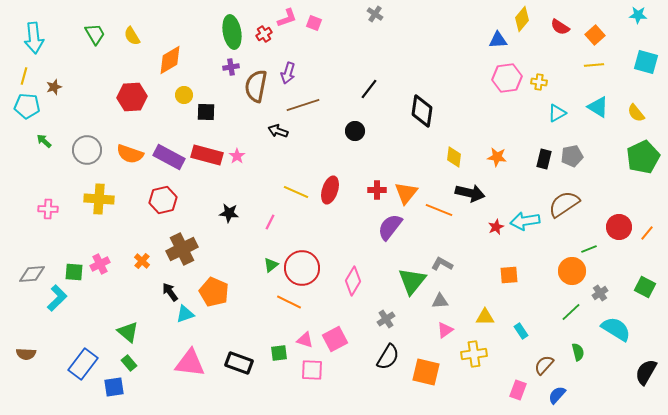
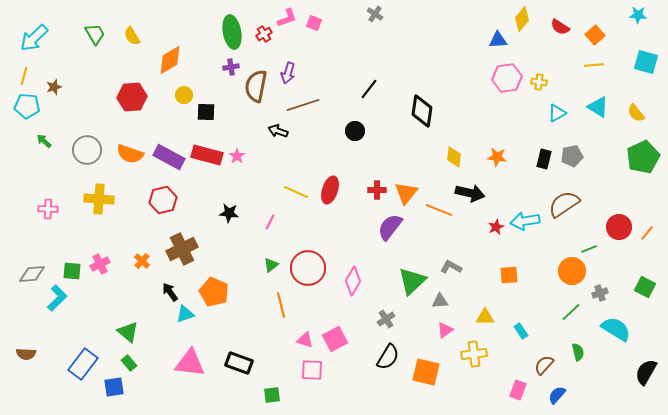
cyan arrow at (34, 38): rotated 52 degrees clockwise
gray L-shape at (442, 264): moved 9 px right, 3 px down
red circle at (302, 268): moved 6 px right
green square at (74, 272): moved 2 px left, 1 px up
green triangle at (412, 281): rotated 8 degrees clockwise
gray cross at (600, 293): rotated 14 degrees clockwise
orange line at (289, 302): moved 8 px left, 3 px down; rotated 50 degrees clockwise
green square at (279, 353): moved 7 px left, 42 px down
